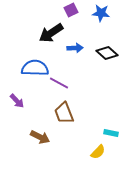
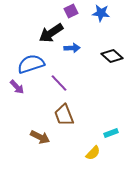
purple square: moved 1 px down
blue arrow: moved 3 px left
black diamond: moved 5 px right, 3 px down
blue semicircle: moved 4 px left, 4 px up; rotated 20 degrees counterclockwise
purple line: rotated 18 degrees clockwise
purple arrow: moved 14 px up
brown trapezoid: moved 2 px down
cyan rectangle: rotated 32 degrees counterclockwise
yellow semicircle: moved 5 px left, 1 px down
